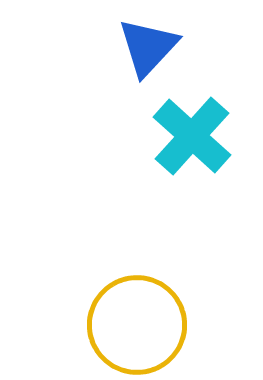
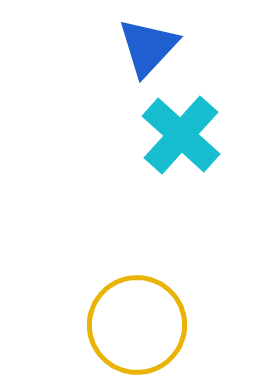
cyan cross: moved 11 px left, 1 px up
